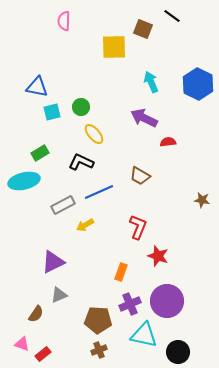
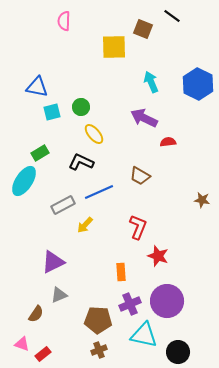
cyan ellipse: rotated 44 degrees counterclockwise
yellow arrow: rotated 18 degrees counterclockwise
orange rectangle: rotated 24 degrees counterclockwise
